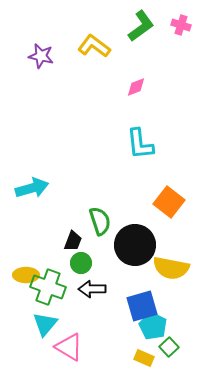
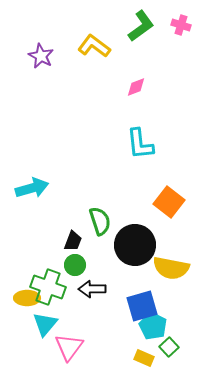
purple star: rotated 15 degrees clockwise
green circle: moved 6 px left, 2 px down
yellow ellipse: moved 1 px right, 23 px down
pink triangle: rotated 36 degrees clockwise
